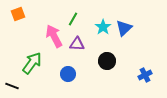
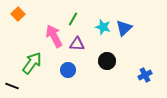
orange square: rotated 24 degrees counterclockwise
cyan star: rotated 21 degrees counterclockwise
blue circle: moved 4 px up
